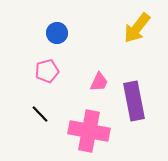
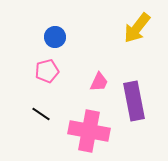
blue circle: moved 2 px left, 4 px down
black line: moved 1 px right; rotated 12 degrees counterclockwise
